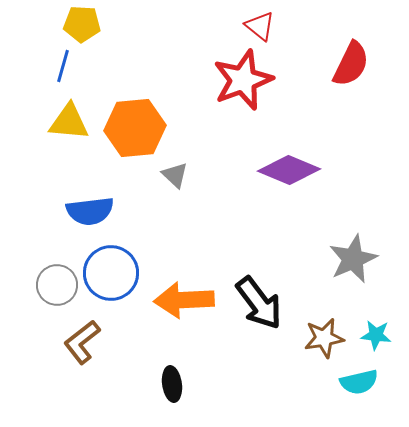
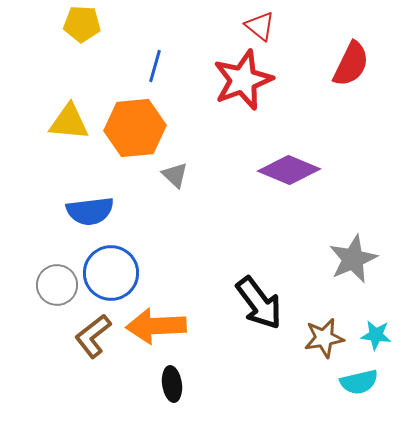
blue line: moved 92 px right
orange arrow: moved 28 px left, 26 px down
brown L-shape: moved 11 px right, 6 px up
